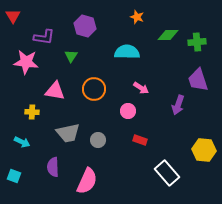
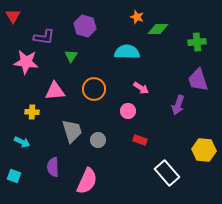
green diamond: moved 10 px left, 6 px up
pink triangle: rotated 15 degrees counterclockwise
gray trapezoid: moved 4 px right, 2 px up; rotated 95 degrees counterclockwise
